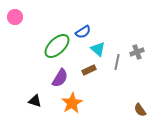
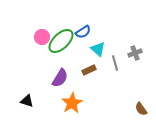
pink circle: moved 27 px right, 20 px down
green ellipse: moved 4 px right, 5 px up
gray cross: moved 2 px left, 1 px down
gray line: moved 2 px left, 1 px down; rotated 28 degrees counterclockwise
black triangle: moved 8 px left
brown semicircle: moved 1 px right, 1 px up
